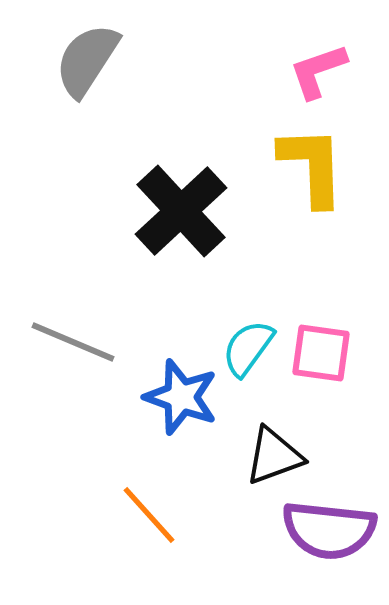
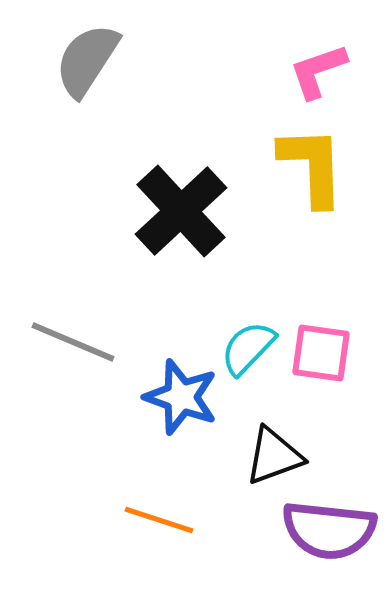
cyan semicircle: rotated 8 degrees clockwise
orange line: moved 10 px right, 5 px down; rotated 30 degrees counterclockwise
